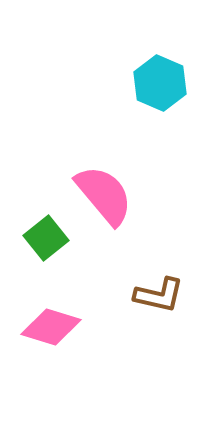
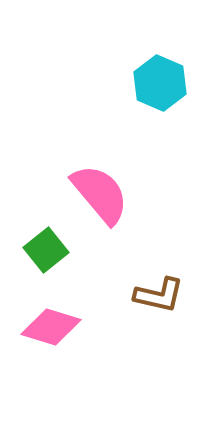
pink semicircle: moved 4 px left, 1 px up
green square: moved 12 px down
